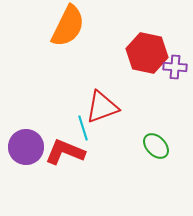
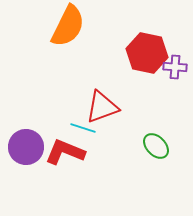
cyan line: rotated 55 degrees counterclockwise
